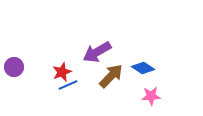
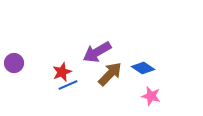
purple circle: moved 4 px up
brown arrow: moved 1 px left, 2 px up
pink star: rotated 18 degrees clockwise
